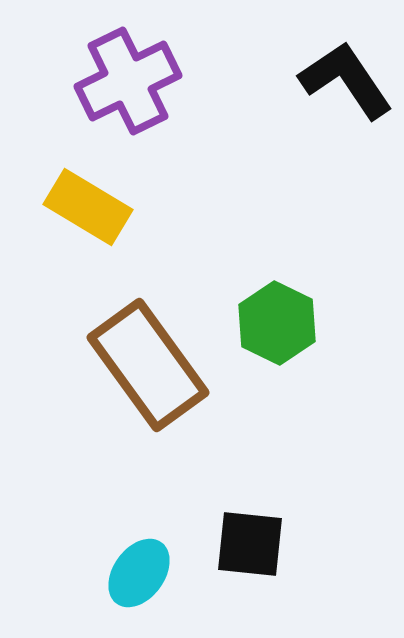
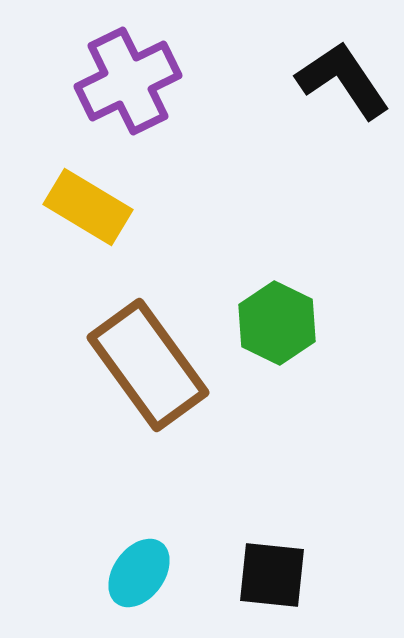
black L-shape: moved 3 px left
black square: moved 22 px right, 31 px down
